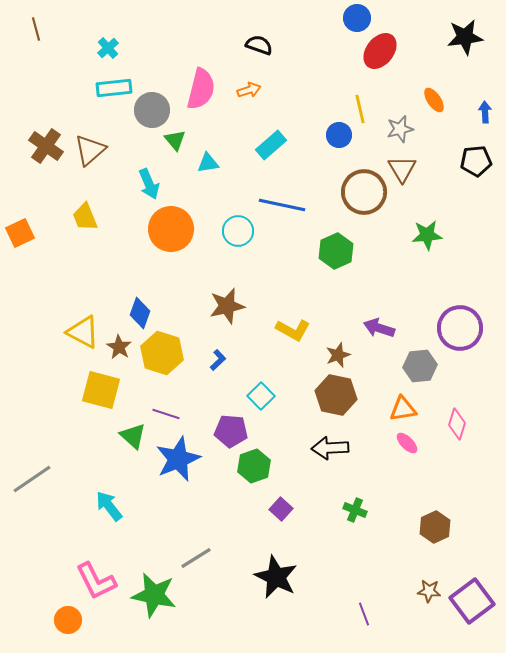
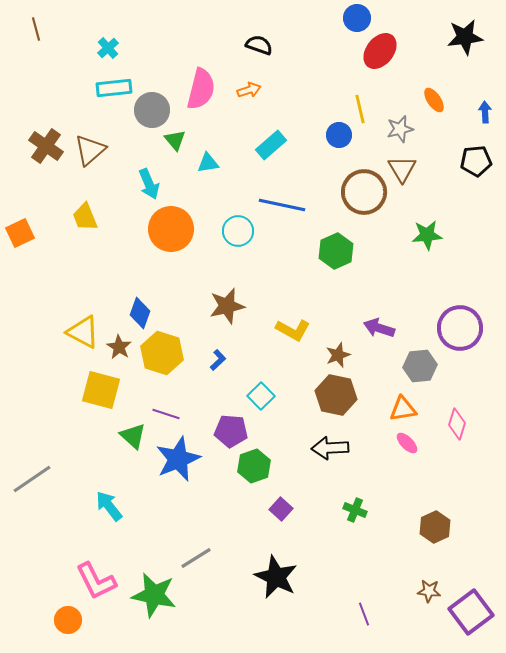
purple square at (472, 601): moved 1 px left, 11 px down
